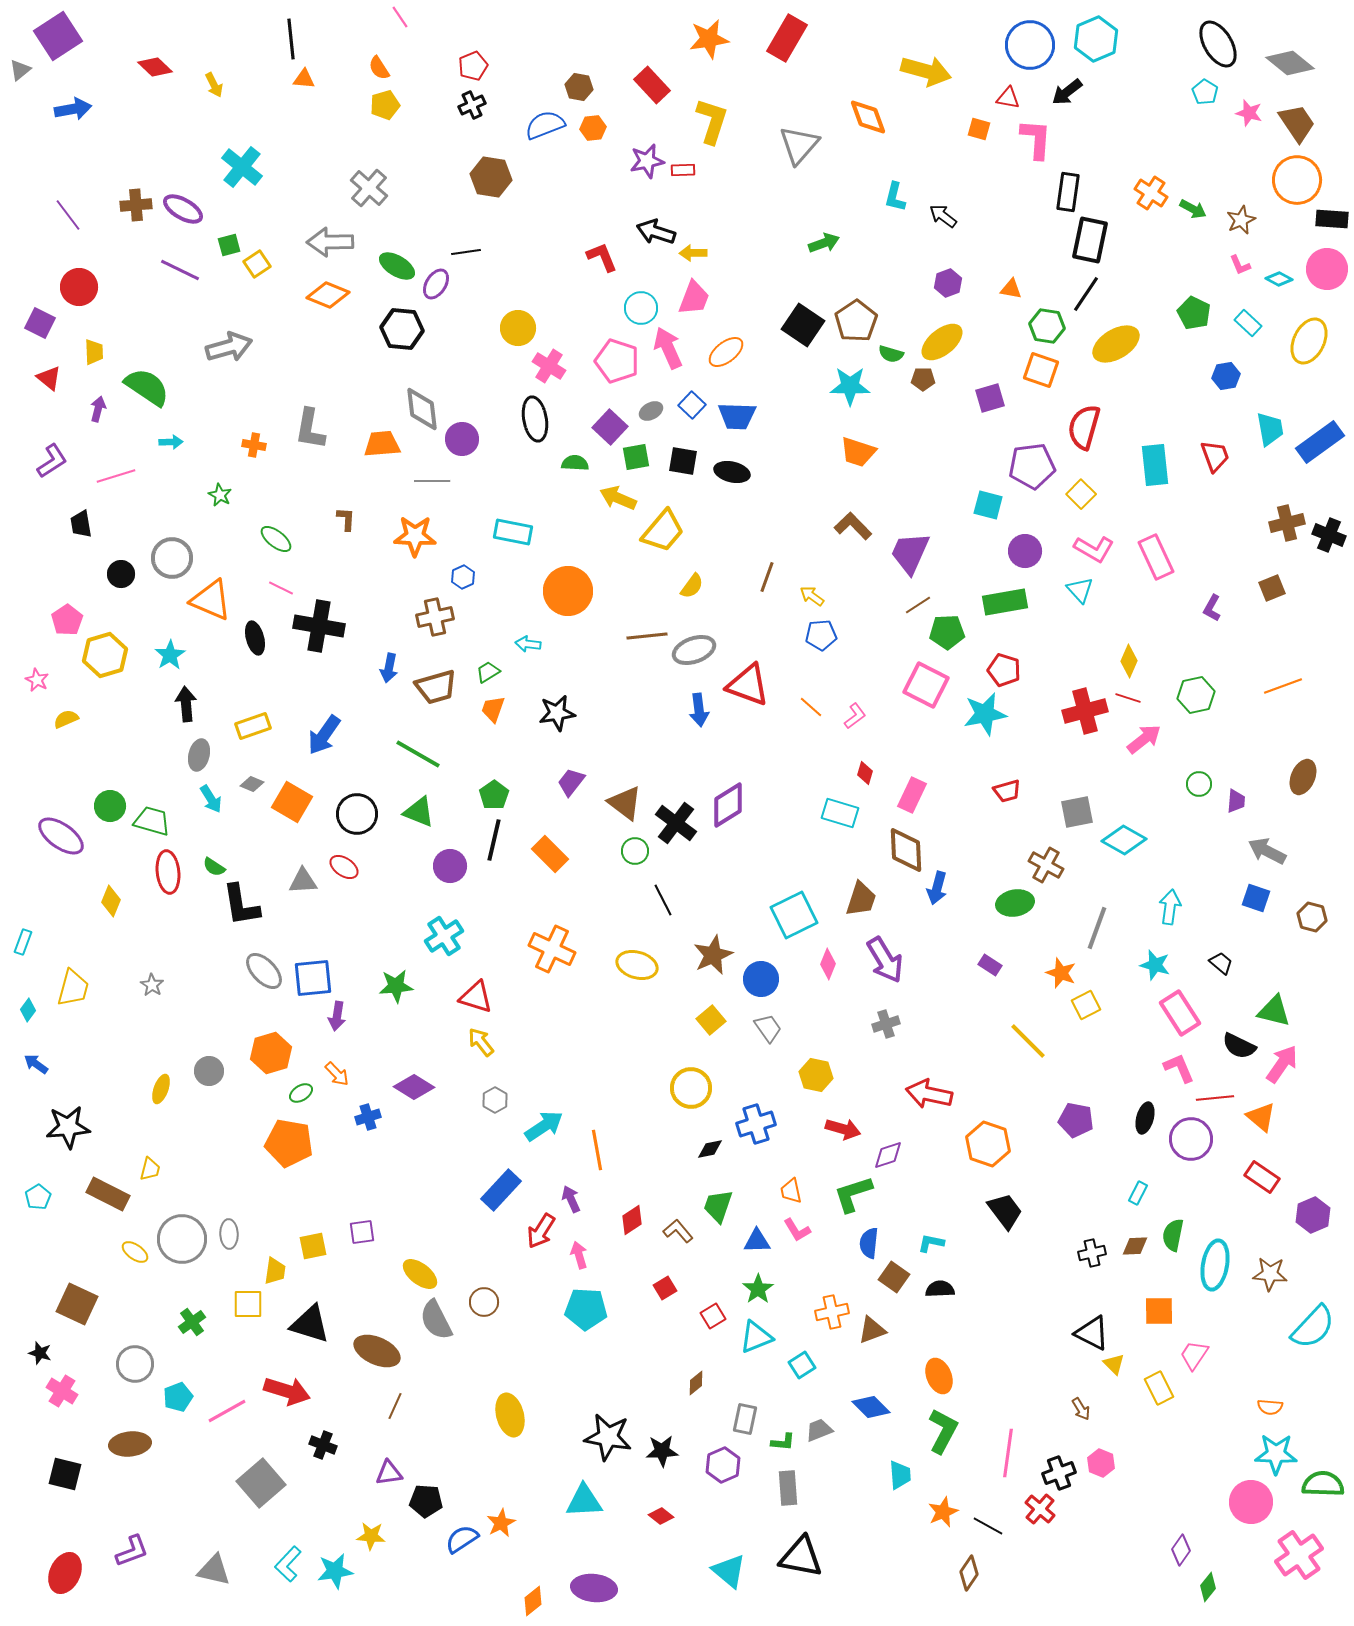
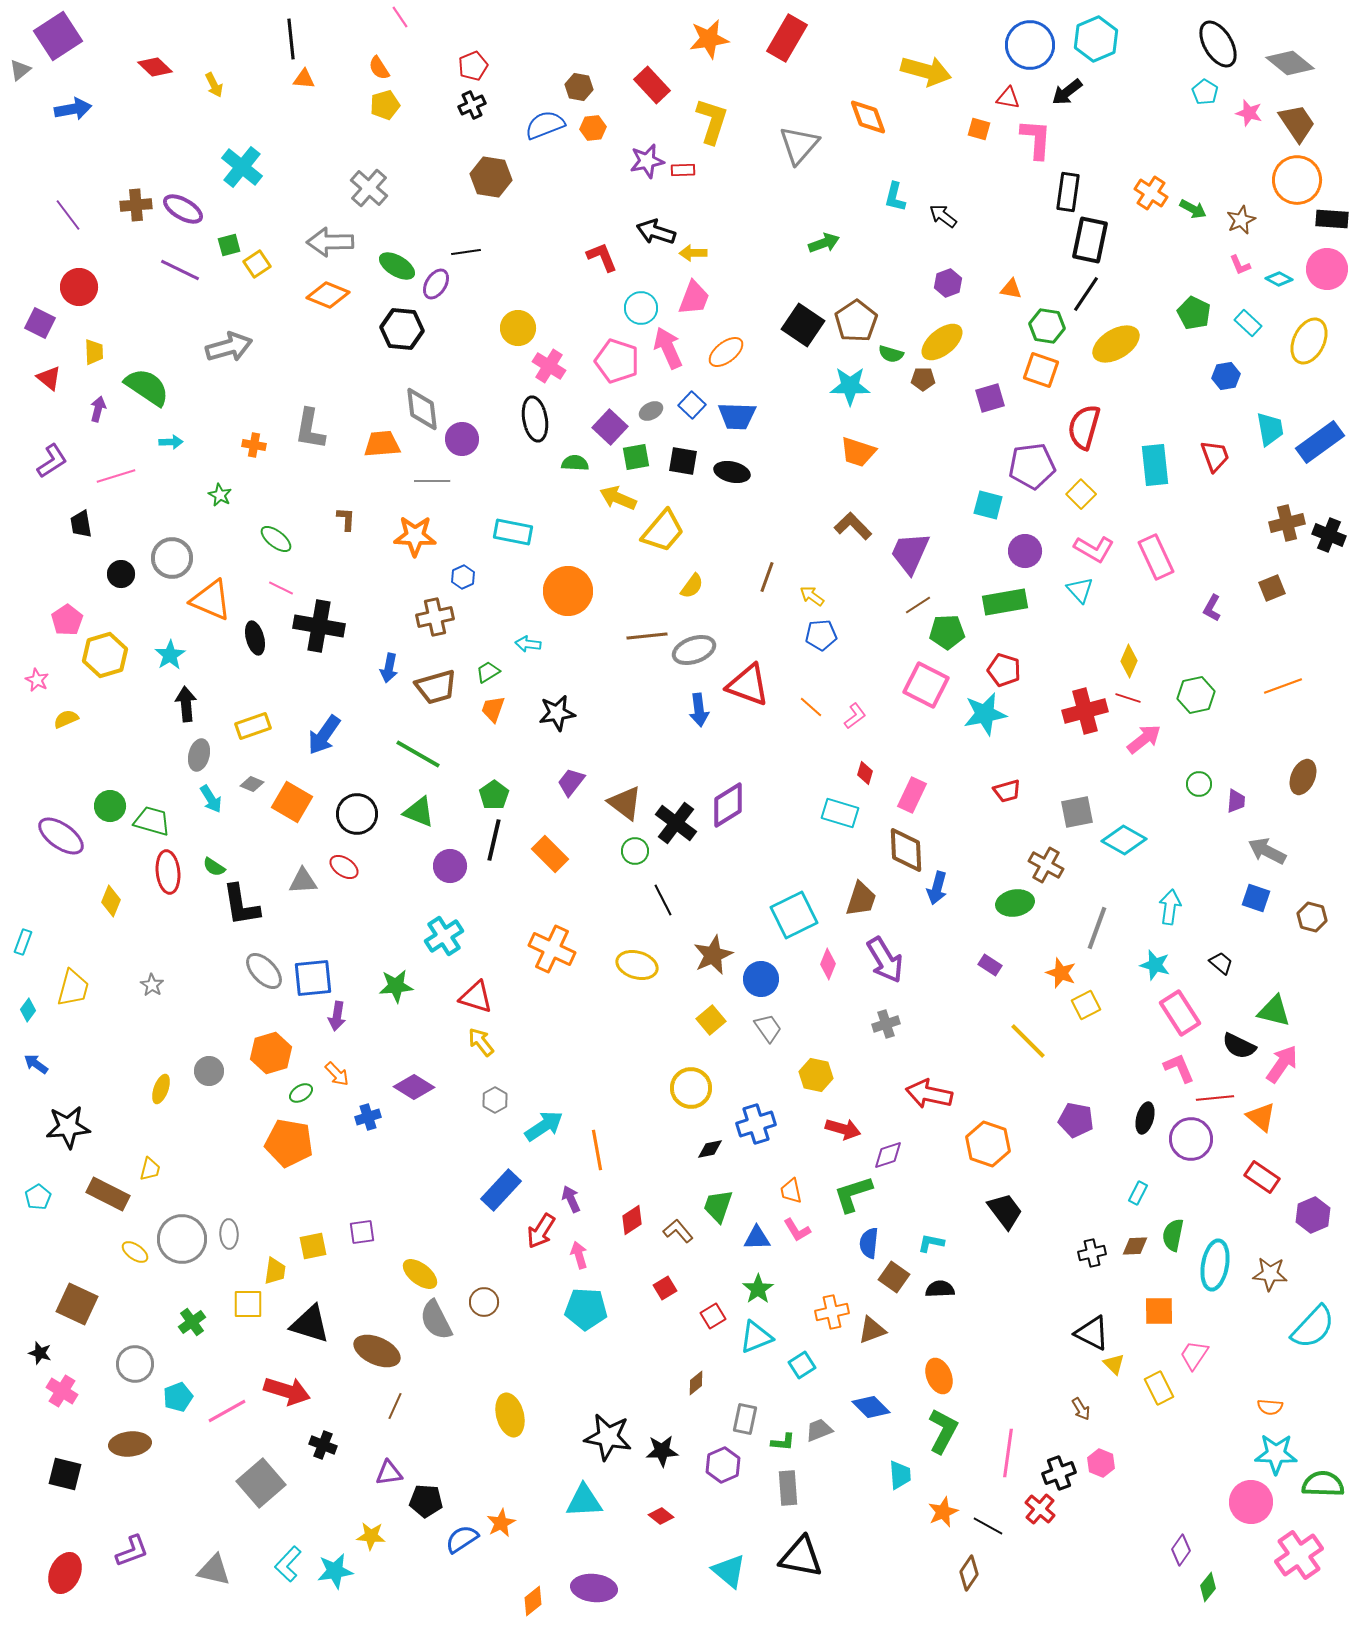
blue triangle at (757, 1241): moved 3 px up
